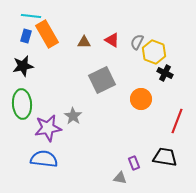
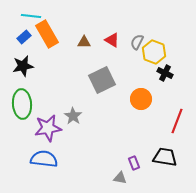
blue rectangle: moved 2 px left, 1 px down; rotated 32 degrees clockwise
